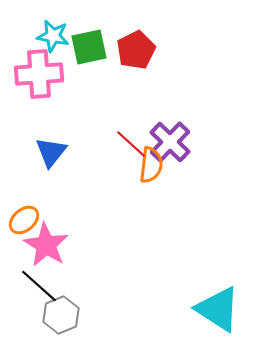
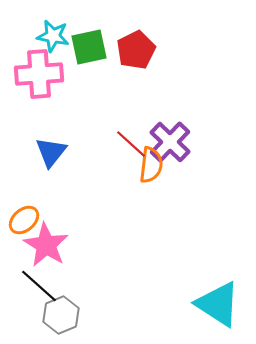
cyan triangle: moved 5 px up
